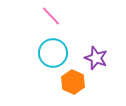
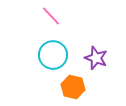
cyan circle: moved 2 px down
orange hexagon: moved 5 px down; rotated 10 degrees counterclockwise
